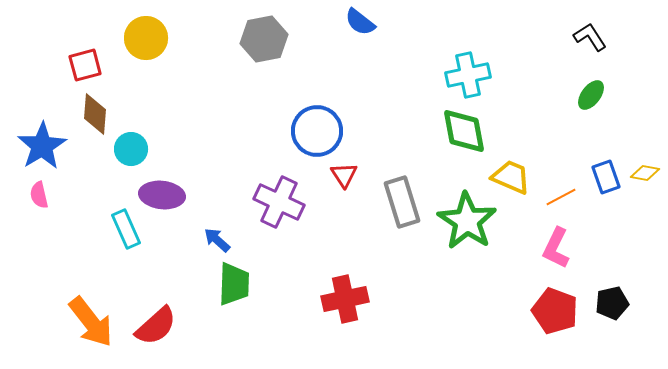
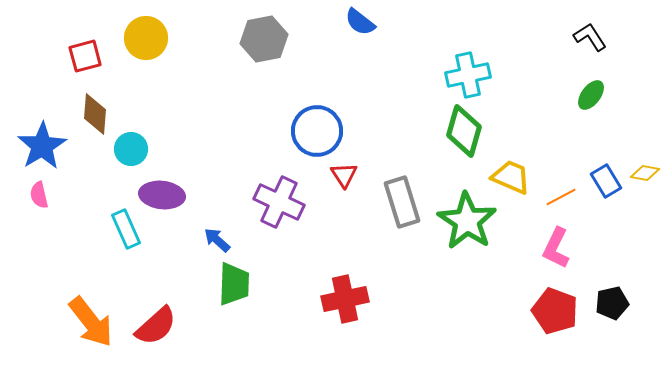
red square: moved 9 px up
green diamond: rotated 27 degrees clockwise
blue rectangle: moved 4 px down; rotated 12 degrees counterclockwise
